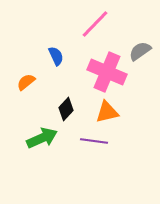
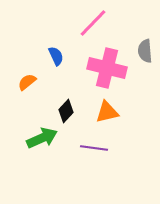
pink line: moved 2 px left, 1 px up
gray semicircle: moved 5 px right; rotated 60 degrees counterclockwise
pink cross: moved 4 px up; rotated 9 degrees counterclockwise
orange semicircle: moved 1 px right
black diamond: moved 2 px down
purple line: moved 7 px down
